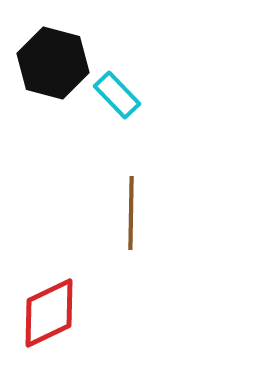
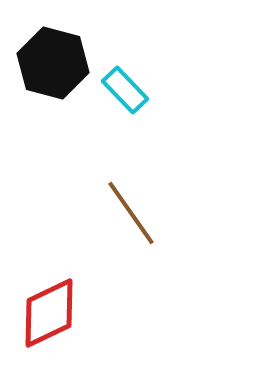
cyan rectangle: moved 8 px right, 5 px up
brown line: rotated 36 degrees counterclockwise
